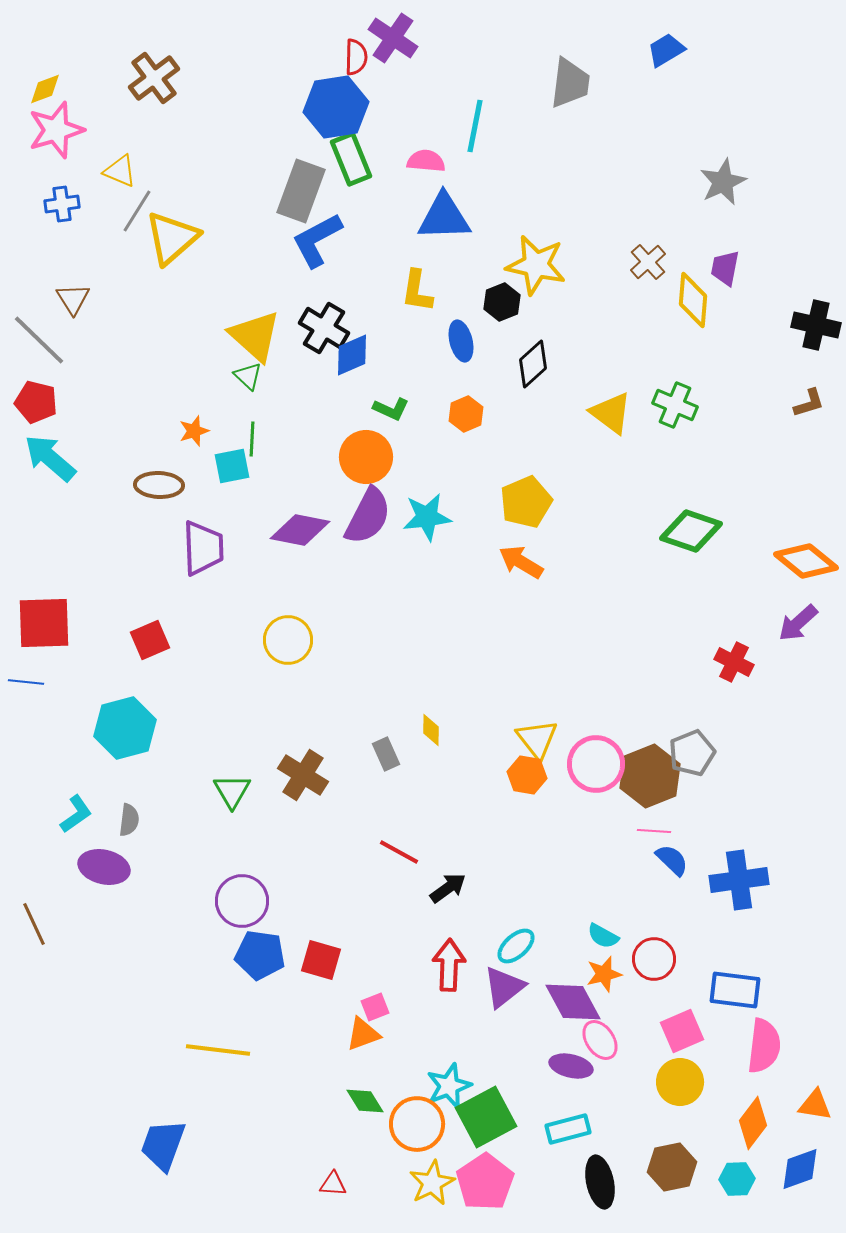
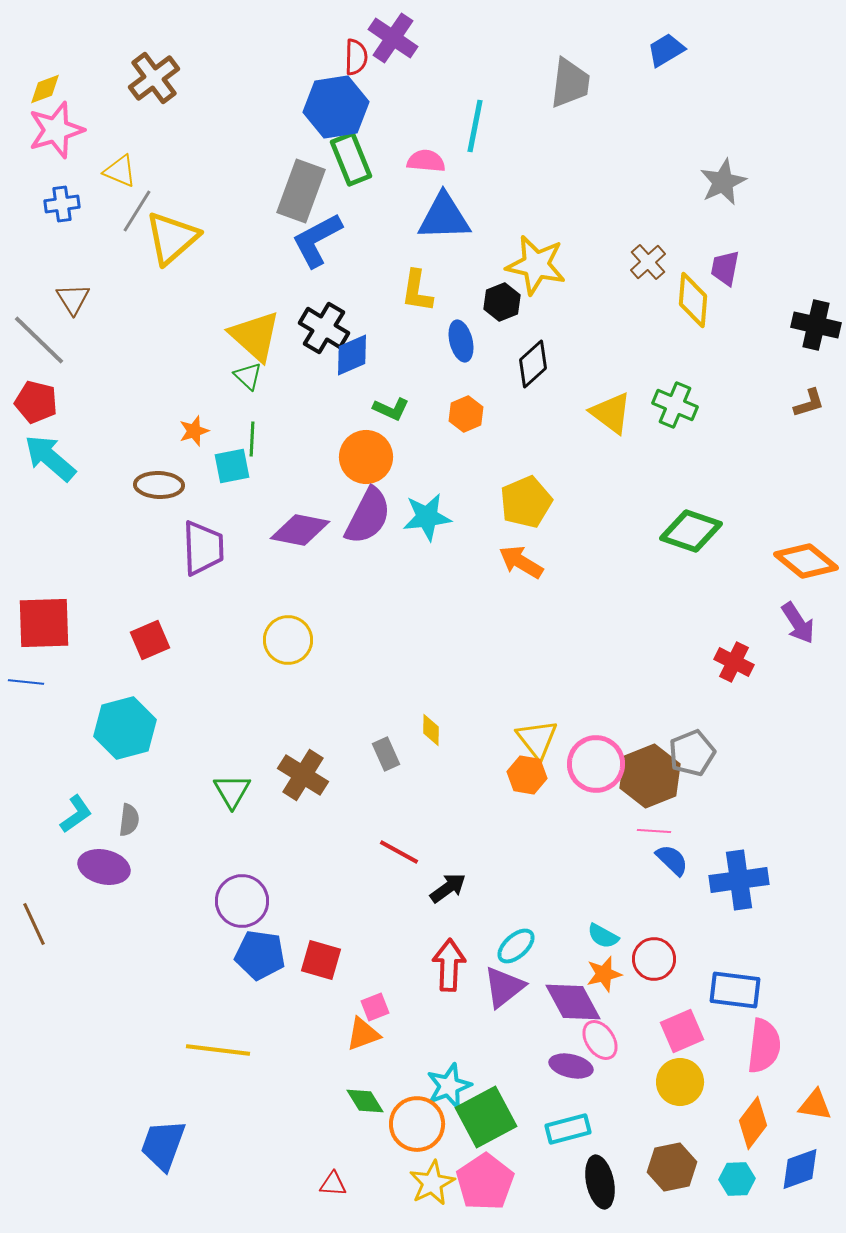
purple arrow at (798, 623): rotated 81 degrees counterclockwise
